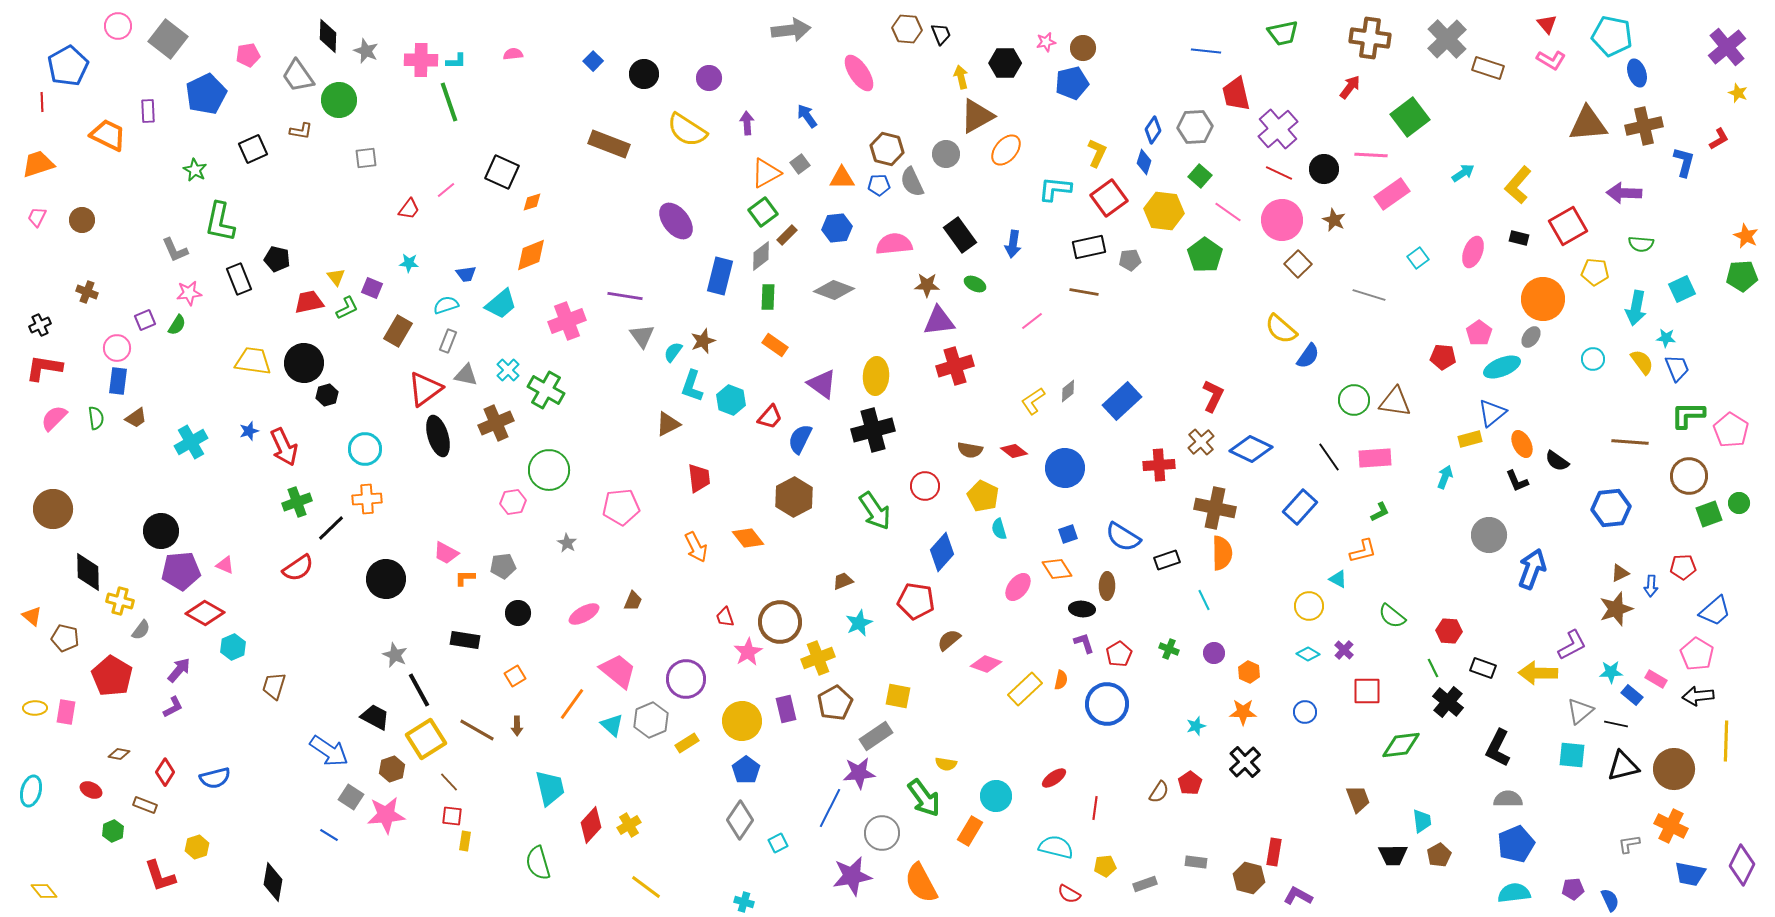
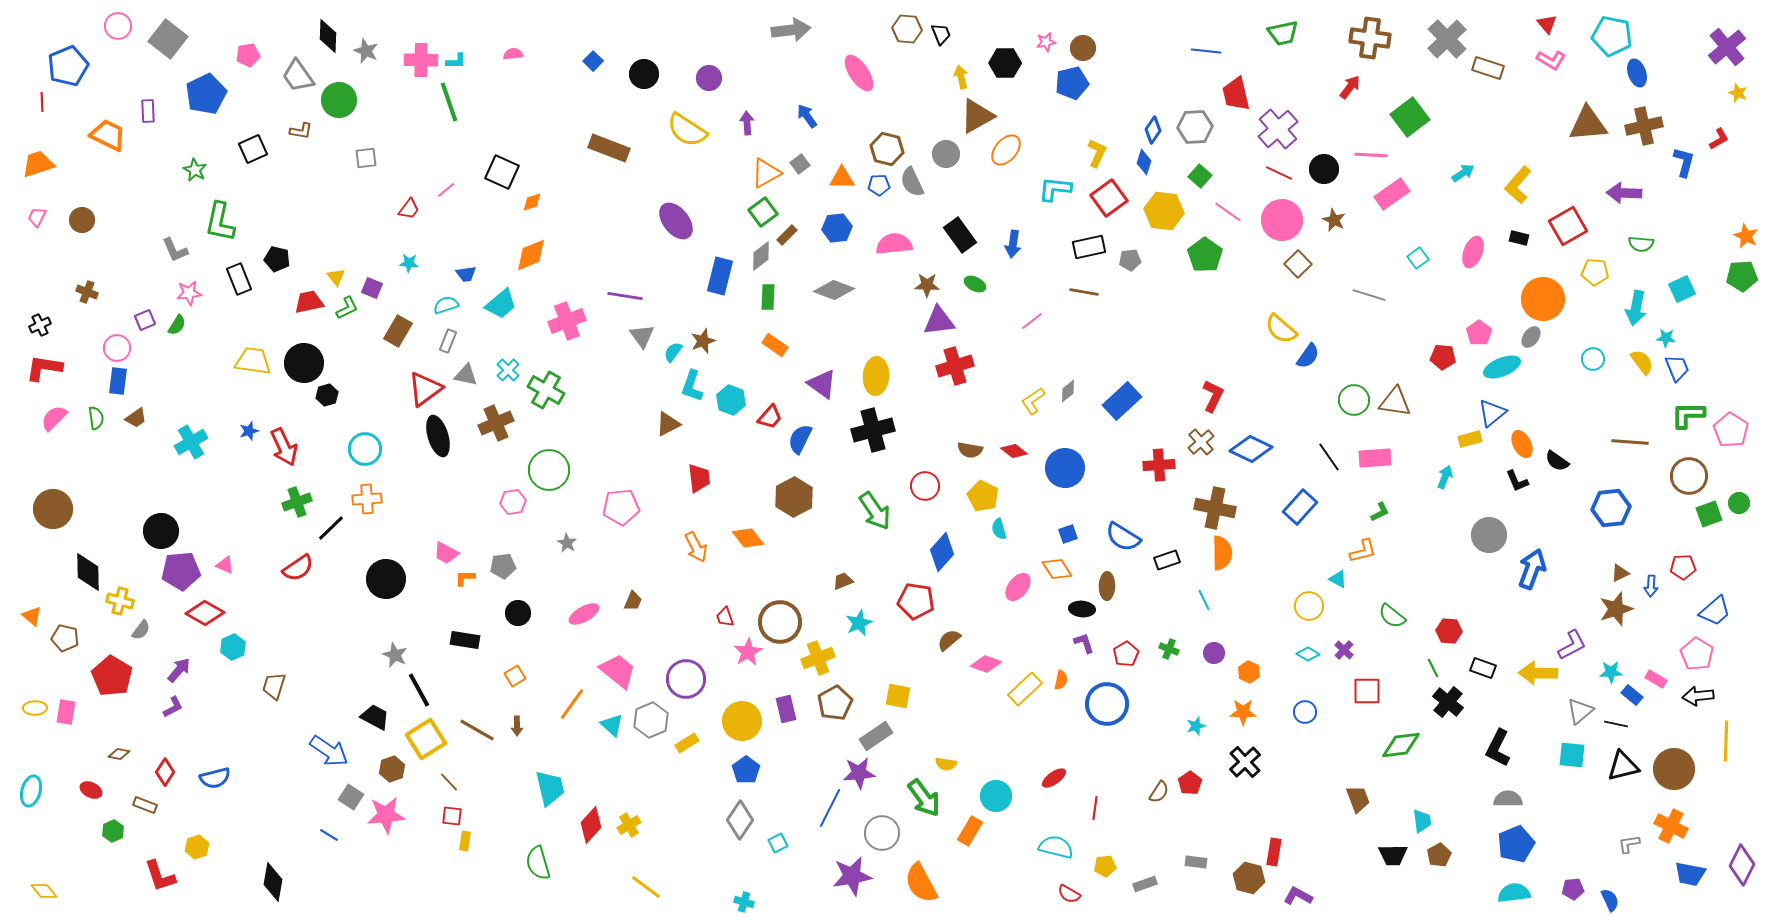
blue pentagon at (68, 66): rotated 6 degrees clockwise
brown rectangle at (609, 144): moved 4 px down
red pentagon at (1119, 654): moved 7 px right
